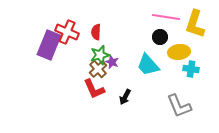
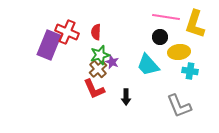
cyan cross: moved 1 px left, 2 px down
black arrow: moved 1 px right; rotated 28 degrees counterclockwise
